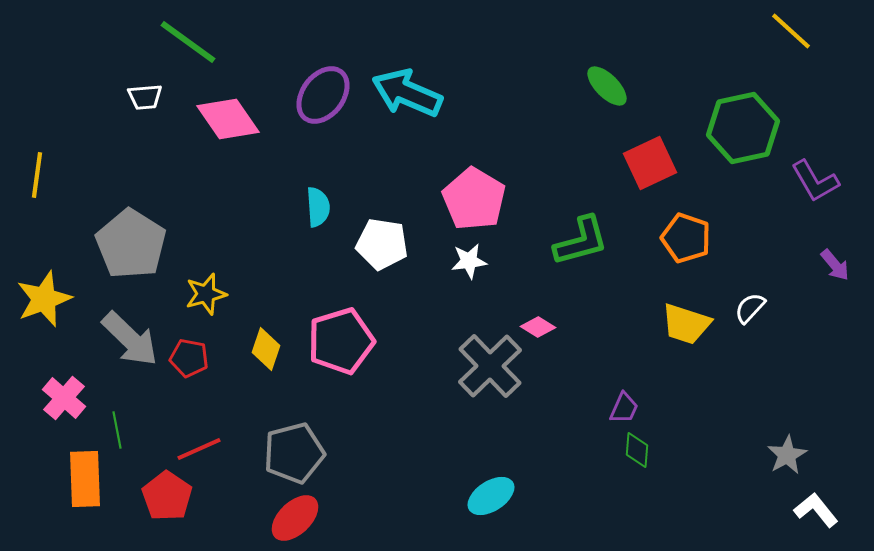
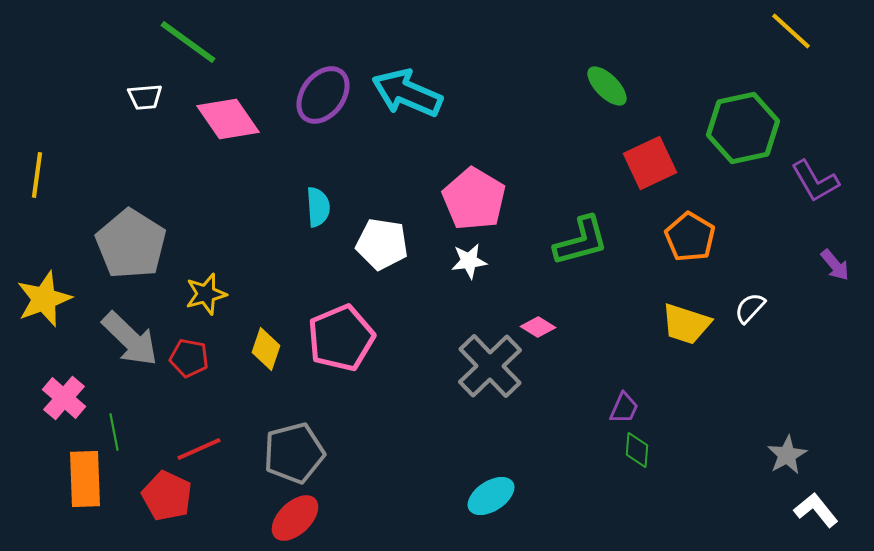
orange pentagon at (686, 238): moved 4 px right, 1 px up; rotated 12 degrees clockwise
pink pentagon at (341, 341): moved 3 px up; rotated 6 degrees counterclockwise
green line at (117, 430): moved 3 px left, 2 px down
red pentagon at (167, 496): rotated 9 degrees counterclockwise
